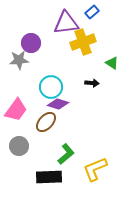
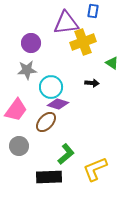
blue rectangle: moved 1 px right, 1 px up; rotated 40 degrees counterclockwise
gray star: moved 8 px right, 10 px down
